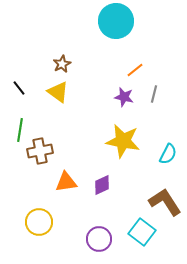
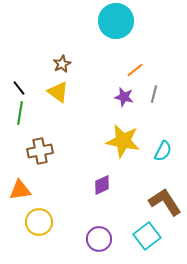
green line: moved 17 px up
cyan semicircle: moved 5 px left, 3 px up
orange triangle: moved 46 px left, 8 px down
cyan square: moved 5 px right, 4 px down; rotated 16 degrees clockwise
